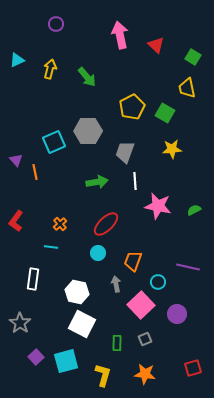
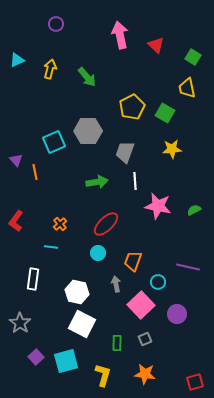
red square at (193, 368): moved 2 px right, 14 px down
